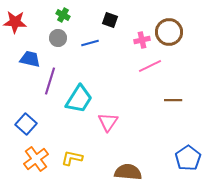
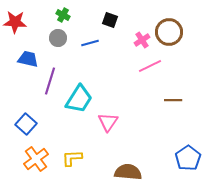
pink cross: rotated 21 degrees counterclockwise
blue trapezoid: moved 2 px left
yellow L-shape: rotated 15 degrees counterclockwise
